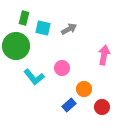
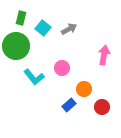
green rectangle: moved 3 px left
cyan square: rotated 28 degrees clockwise
